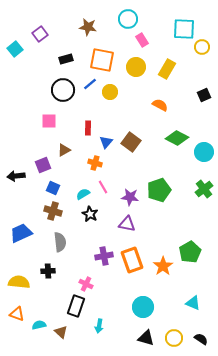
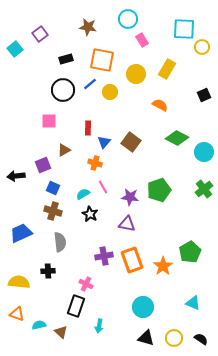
yellow circle at (136, 67): moved 7 px down
blue triangle at (106, 142): moved 2 px left
